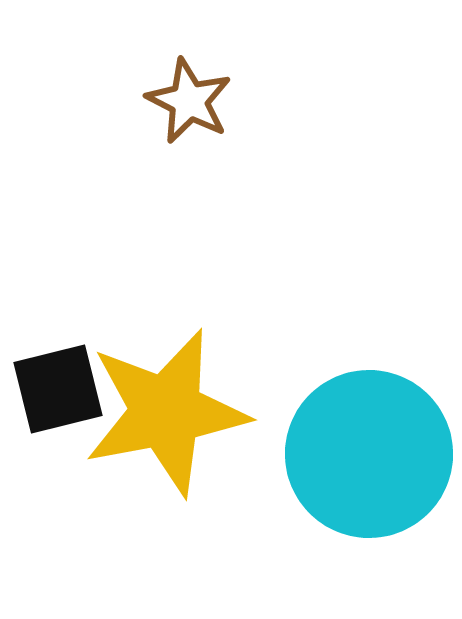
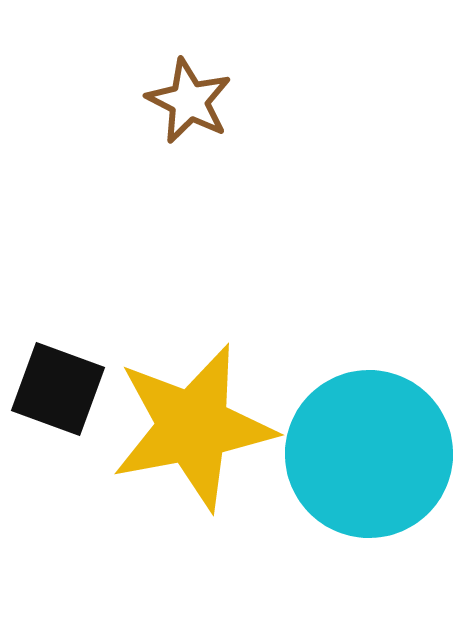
black square: rotated 34 degrees clockwise
yellow star: moved 27 px right, 15 px down
